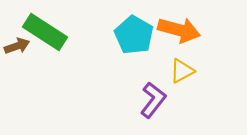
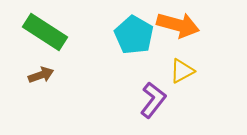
orange arrow: moved 1 px left, 5 px up
brown arrow: moved 24 px right, 29 px down
